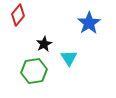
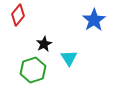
blue star: moved 5 px right, 3 px up
green hexagon: moved 1 px left, 1 px up; rotated 10 degrees counterclockwise
